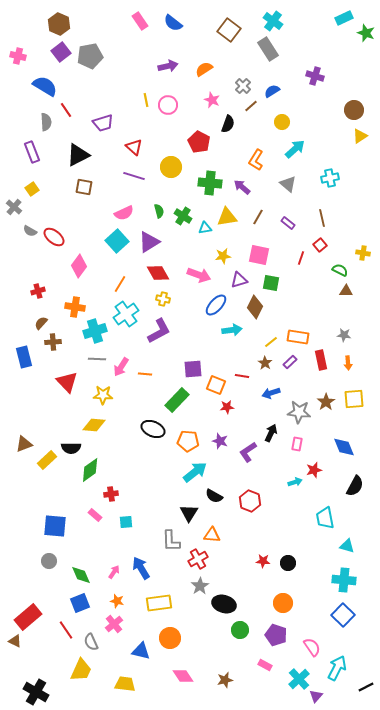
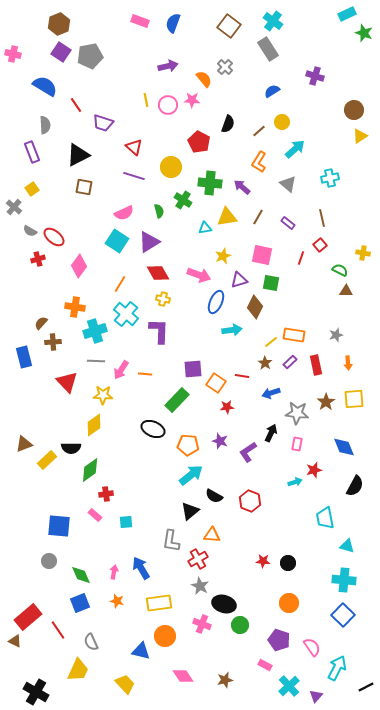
cyan rectangle at (344, 18): moved 3 px right, 4 px up
pink rectangle at (140, 21): rotated 36 degrees counterclockwise
blue semicircle at (173, 23): rotated 72 degrees clockwise
brown hexagon at (59, 24): rotated 15 degrees clockwise
brown square at (229, 30): moved 4 px up
green star at (366, 33): moved 2 px left
purple square at (61, 52): rotated 18 degrees counterclockwise
pink cross at (18, 56): moved 5 px left, 2 px up
orange semicircle at (204, 69): moved 10 px down; rotated 84 degrees clockwise
gray cross at (243, 86): moved 18 px left, 19 px up
pink star at (212, 100): moved 20 px left; rotated 21 degrees counterclockwise
brown line at (251, 106): moved 8 px right, 25 px down
red line at (66, 110): moved 10 px right, 5 px up
gray semicircle at (46, 122): moved 1 px left, 3 px down
purple trapezoid at (103, 123): rotated 35 degrees clockwise
orange L-shape at (256, 160): moved 3 px right, 2 px down
green cross at (183, 216): moved 16 px up
cyan square at (117, 241): rotated 15 degrees counterclockwise
pink square at (259, 255): moved 3 px right
yellow star at (223, 256): rotated 14 degrees counterclockwise
red cross at (38, 291): moved 32 px up
blue ellipse at (216, 305): moved 3 px up; rotated 20 degrees counterclockwise
cyan cross at (126, 314): rotated 15 degrees counterclockwise
purple L-shape at (159, 331): rotated 60 degrees counterclockwise
gray star at (344, 335): moved 8 px left; rotated 24 degrees counterclockwise
orange rectangle at (298, 337): moved 4 px left, 2 px up
gray line at (97, 359): moved 1 px left, 2 px down
red rectangle at (321, 360): moved 5 px left, 5 px down
pink arrow at (121, 367): moved 3 px down
orange square at (216, 385): moved 2 px up; rotated 12 degrees clockwise
gray star at (299, 412): moved 2 px left, 1 px down
yellow diamond at (94, 425): rotated 40 degrees counterclockwise
orange pentagon at (188, 441): moved 4 px down
cyan arrow at (195, 472): moved 4 px left, 3 px down
red cross at (111, 494): moved 5 px left
black triangle at (189, 513): moved 1 px right, 2 px up; rotated 18 degrees clockwise
blue square at (55, 526): moved 4 px right
gray L-shape at (171, 541): rotated 10 degrees clockwise
pink arrow at (114, 572): rotated 24 degrees counterclockwise
gray star at (200, 586): rotated 12 degrees counterclockwise
orange circle at (283, 603): moved 6 px right
pink cross at (114, 624): moved 88 px right; rotated 30 degrees counterclockwise
red line at (66, 630): moved 8 px left
green circle at (240, 630): moved 5 px up
purple pentagon at (276, 635): moved 3 px right, 5 px down
orange circle at (170, 638): moved 5 px left, 2 px up
yellow trapezoid at (81, 670): moved 3 px left
cyan cross at (299, 679): moved 10 px left, 7 px down
yellow trapezoid at (125, 684): rotated 40 degrees clockwise
